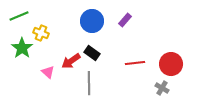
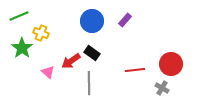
red line: moved 7 px down
